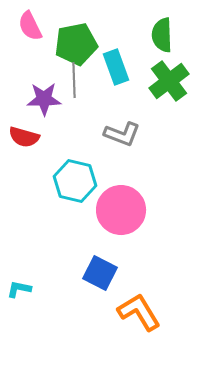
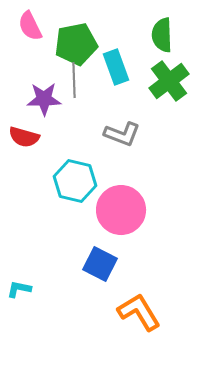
blue square: moved 9 px up
